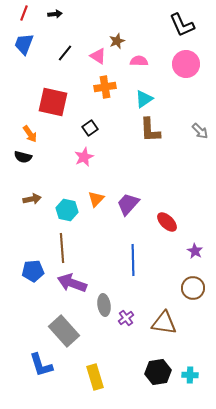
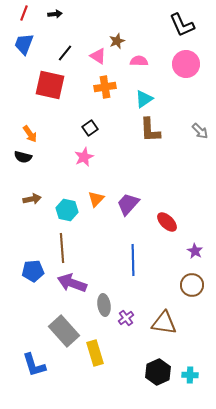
red square: moved 3 px left, 17 px up
brown circle: moved 1 px left, 3 px up
blue L-shape: moved 7 px left
black hexagon: rotated 15 degrees counterclockwise
yellow rectangle: moved 24 px up
